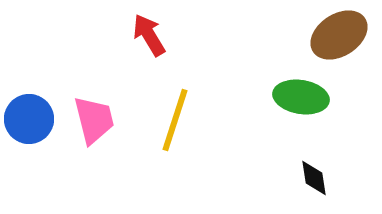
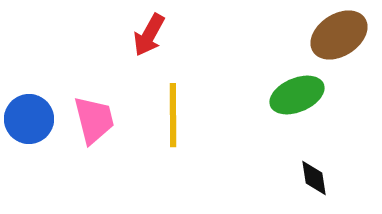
red arrow: rotated 120 degrees counterclockwise
green ellipse: moved 4 px left, 2 px up; rotated 32 degrees counterclockwise
yellow line: moved 2 px left, 5 px up; rotated 18 degrees counterclockwise
